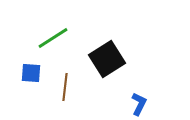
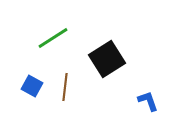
blue square: moved 1 px right, 13 px down; rotated 25 degrees clockwise
blue L-shape: moved 9 px right, 3 px up; rotated 45 degrees counterclockwise
